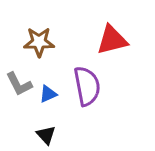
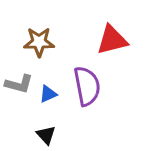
gray L-shape: rotated 48 degrees counterclockwise
